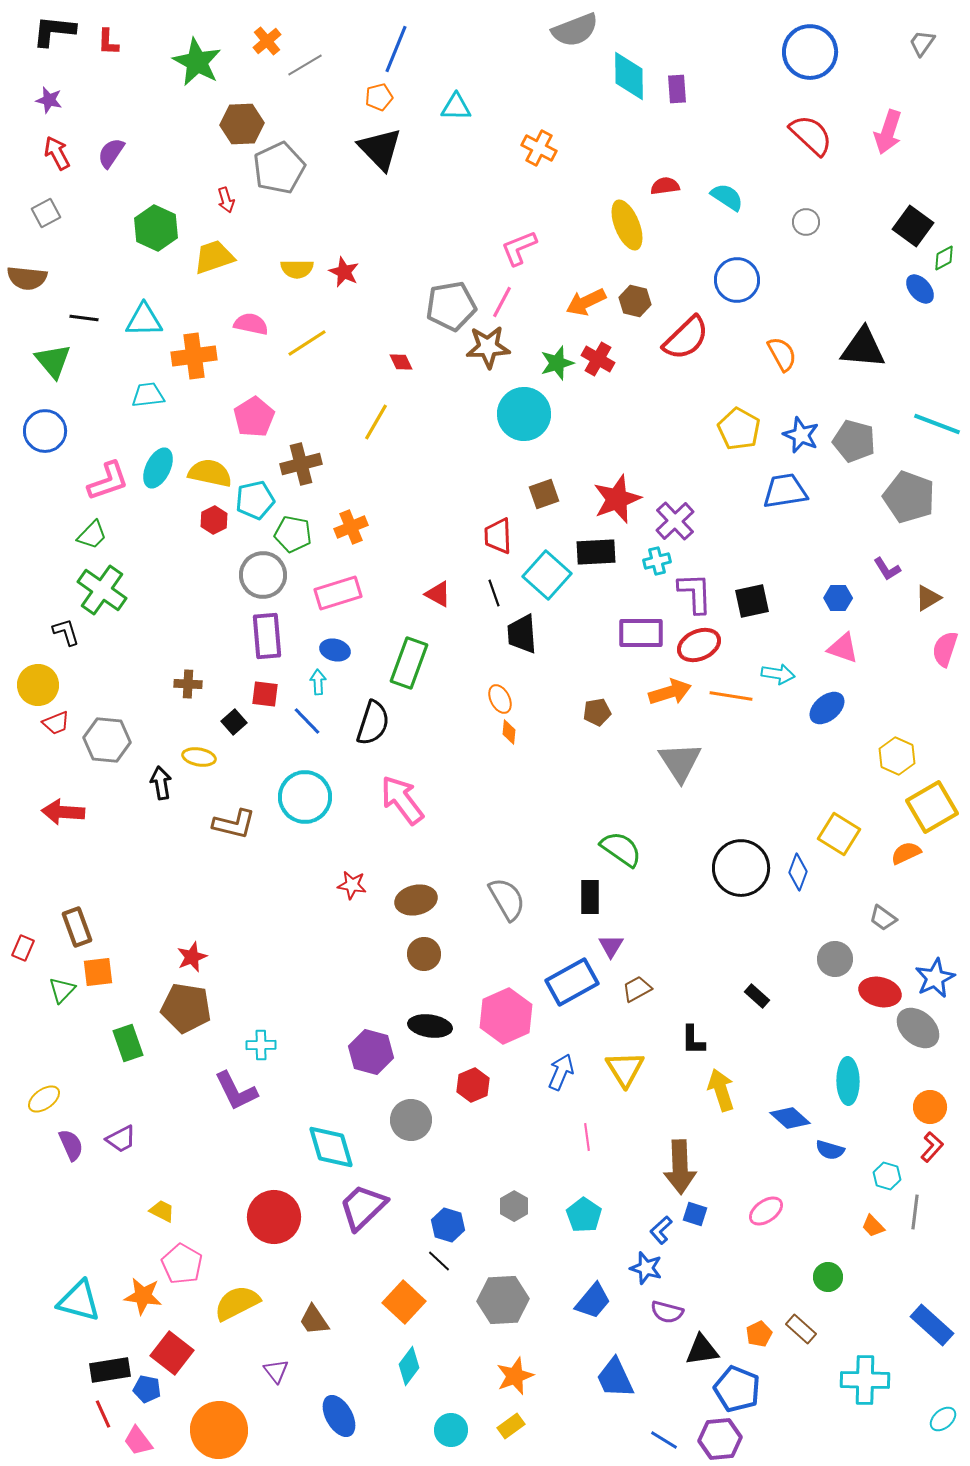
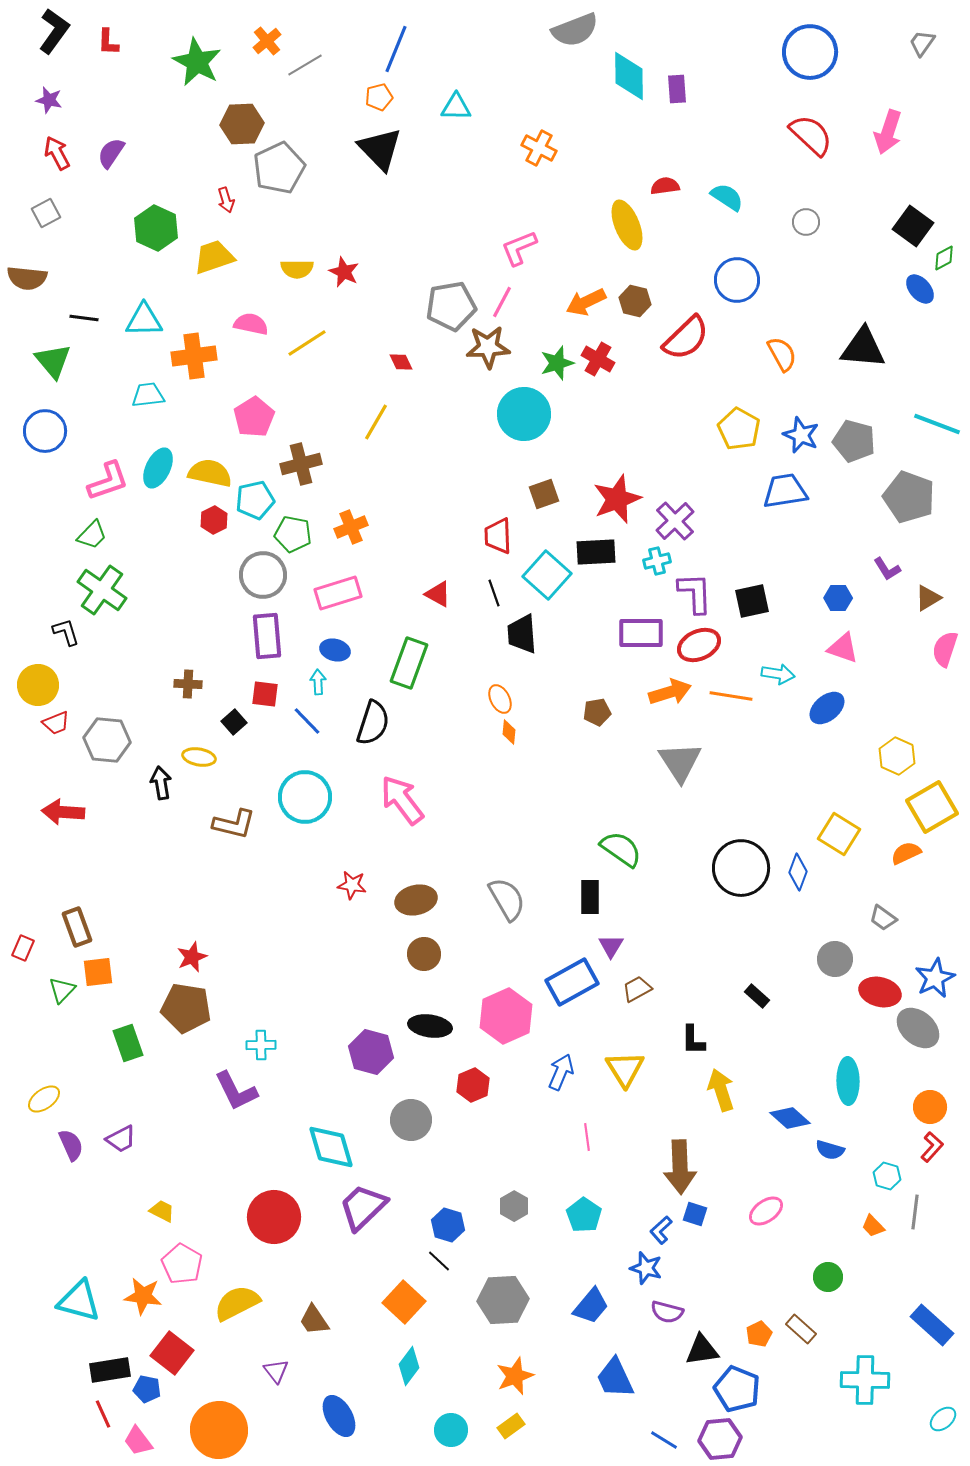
black L-shape at (54, 31): rotated 120 degrees clockwise
blue trapezoid at (593, 1301): moved 2 px left, 5 px down
